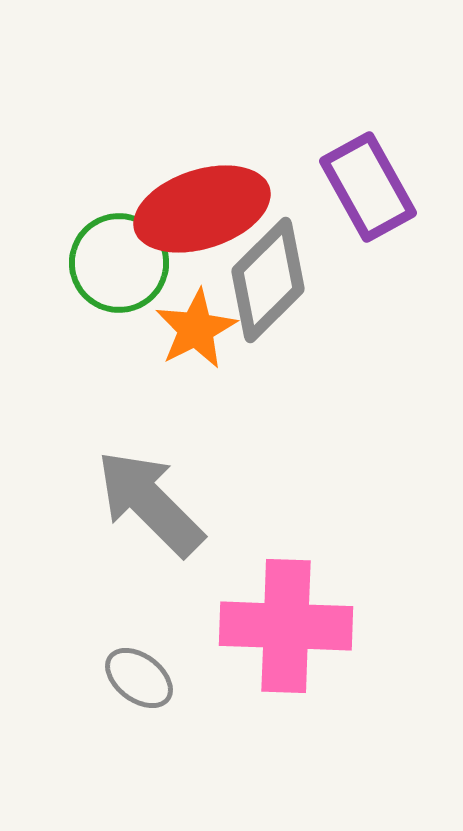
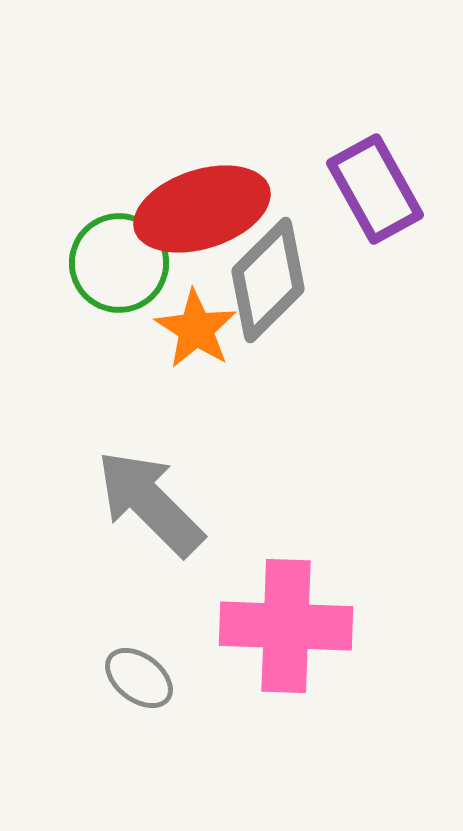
purple rectangle: moved 7 px right, 2 px down
orange star: rotated 12 degrees counterclockwise
